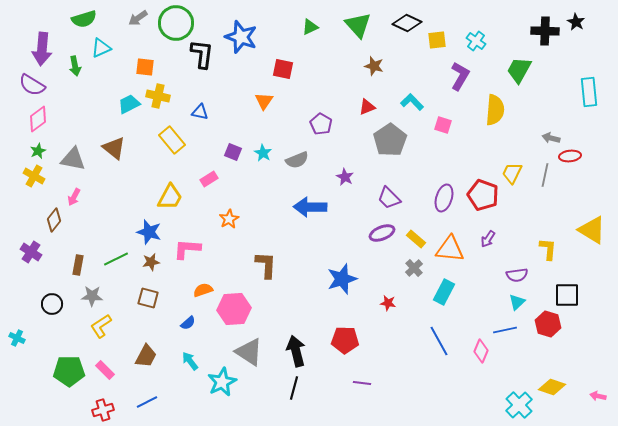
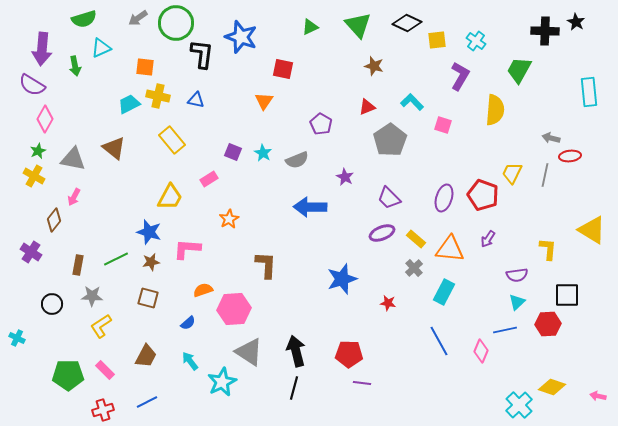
blue triangle at (200, 112): moved 4 px left, 12 px up
pink diamond at (38, 119): moved 7 px right; rotated 24 degrees counterclockwise
red hexagon at (548, 324): rotated 20 degrees counterclockwise
red pentagon at (345, 340): moved 4 px right, 14 px down
green pentagon at (69, 371): moved 1 px left, 4 px down
